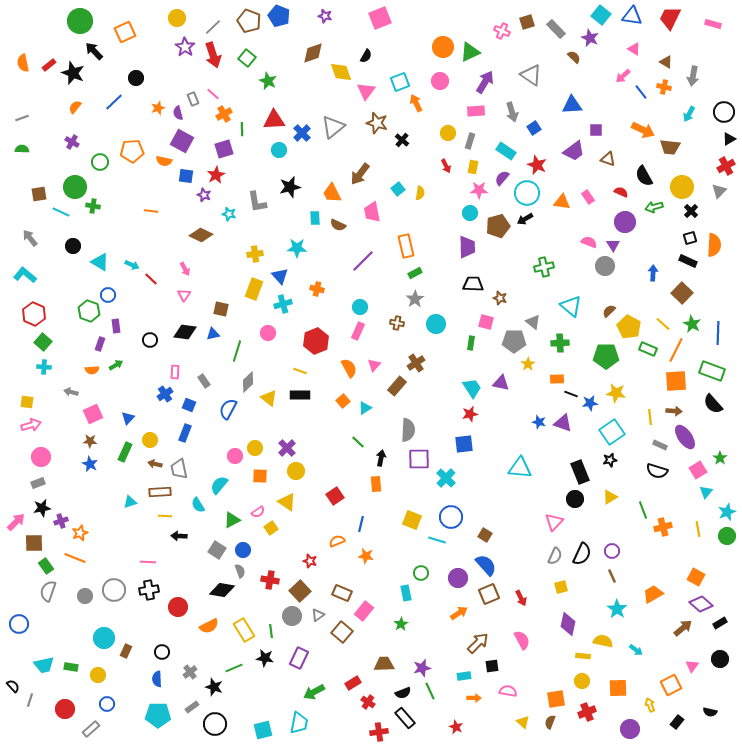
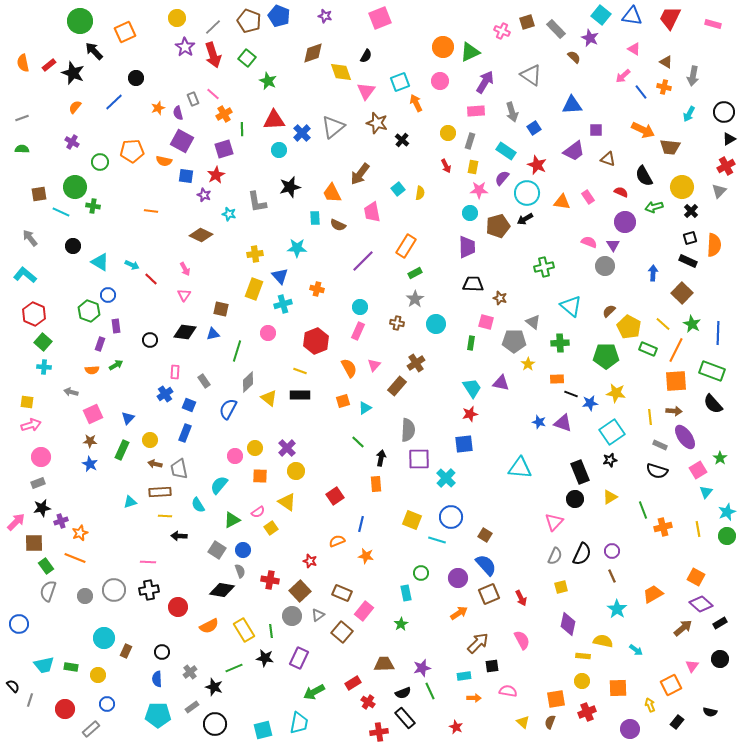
orange rectangle at (406, 246): rotated 45 degrees clockwise
orange square at (343, 401): rotated 24 degrees clockwise
green rectangle at (125, 452): moved 3 px left, 2 px up
